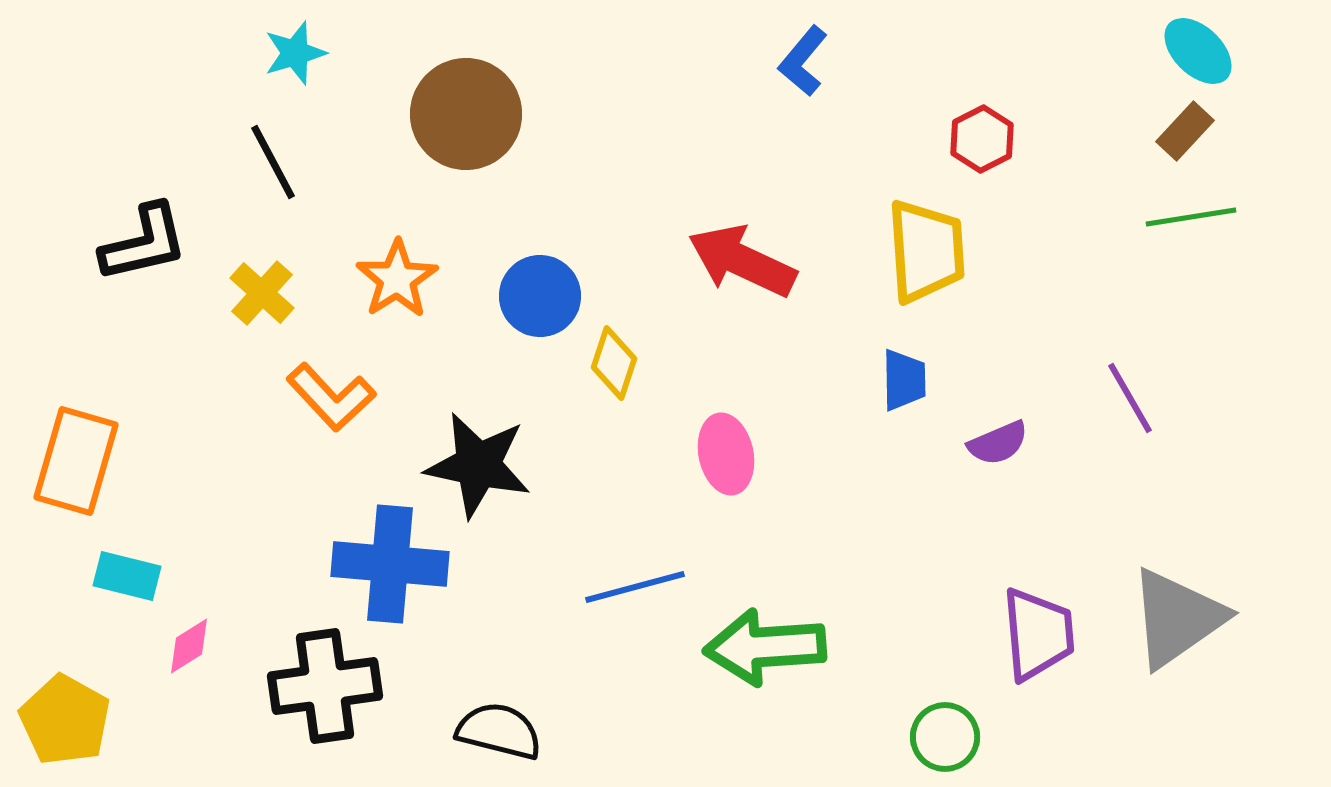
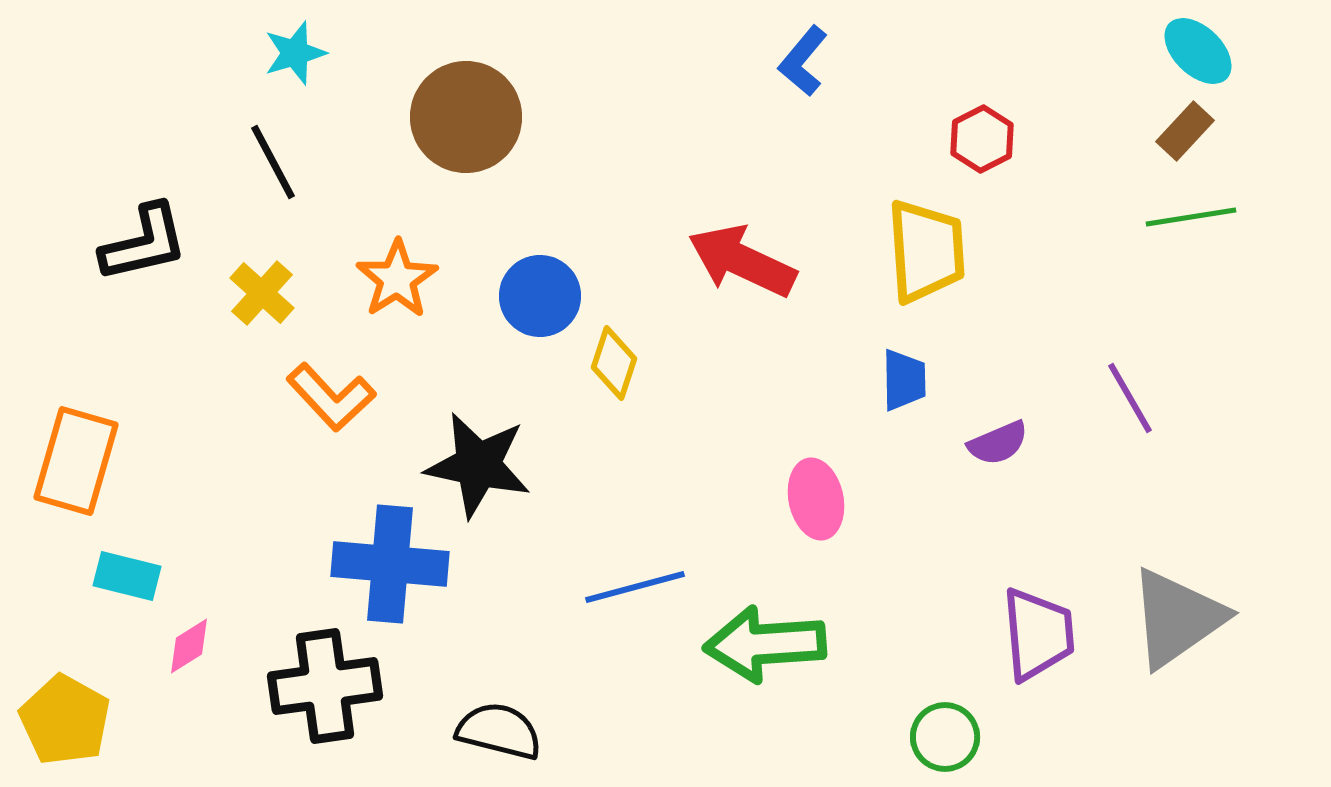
brown circle: moved 3 px down
pink ellipse: moved 90 px right, 45 px down
green arrow: moved 3 px up
